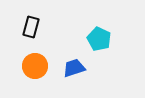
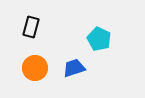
orange circle: moved 2 px down
